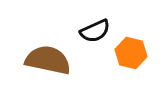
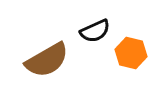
brown semicircle: moved 1 px left; rotated 138 degrees clockwise
